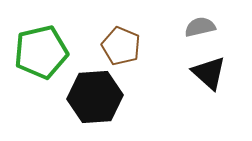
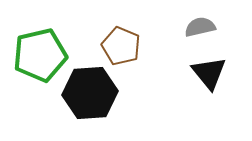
green pentagon: moved 1 px left, 3 px down
black triangle: rotated 9 degrees clockwise
black hexagon: moved 5 px left, 4 px up
